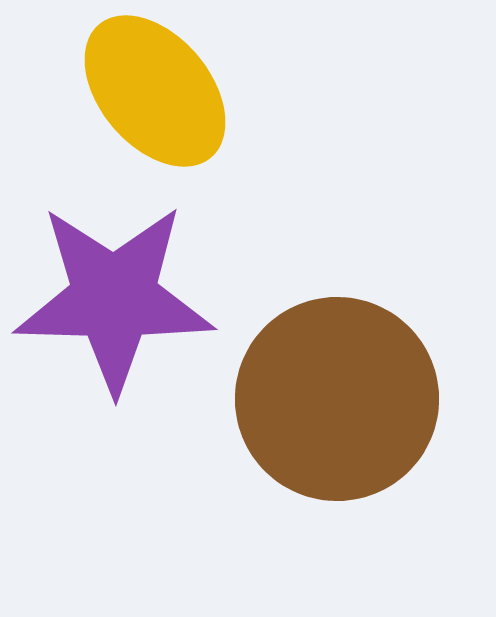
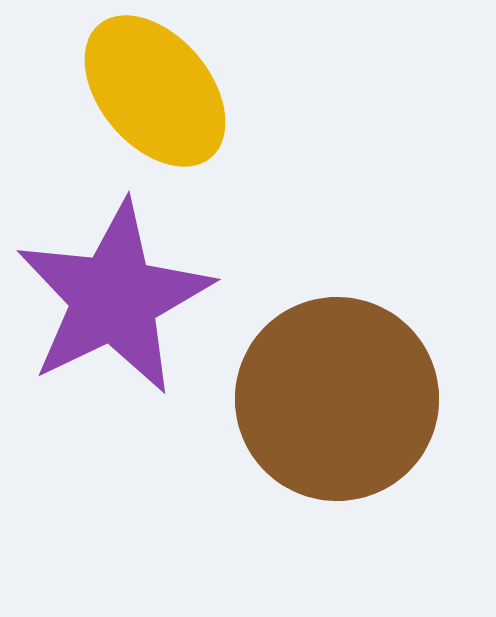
purple star: rotated 27 degrees counterclockwise
